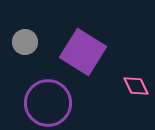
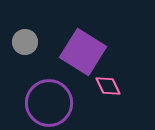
pink diamond: moved 28 px left
purple circle: moved 1 px right
